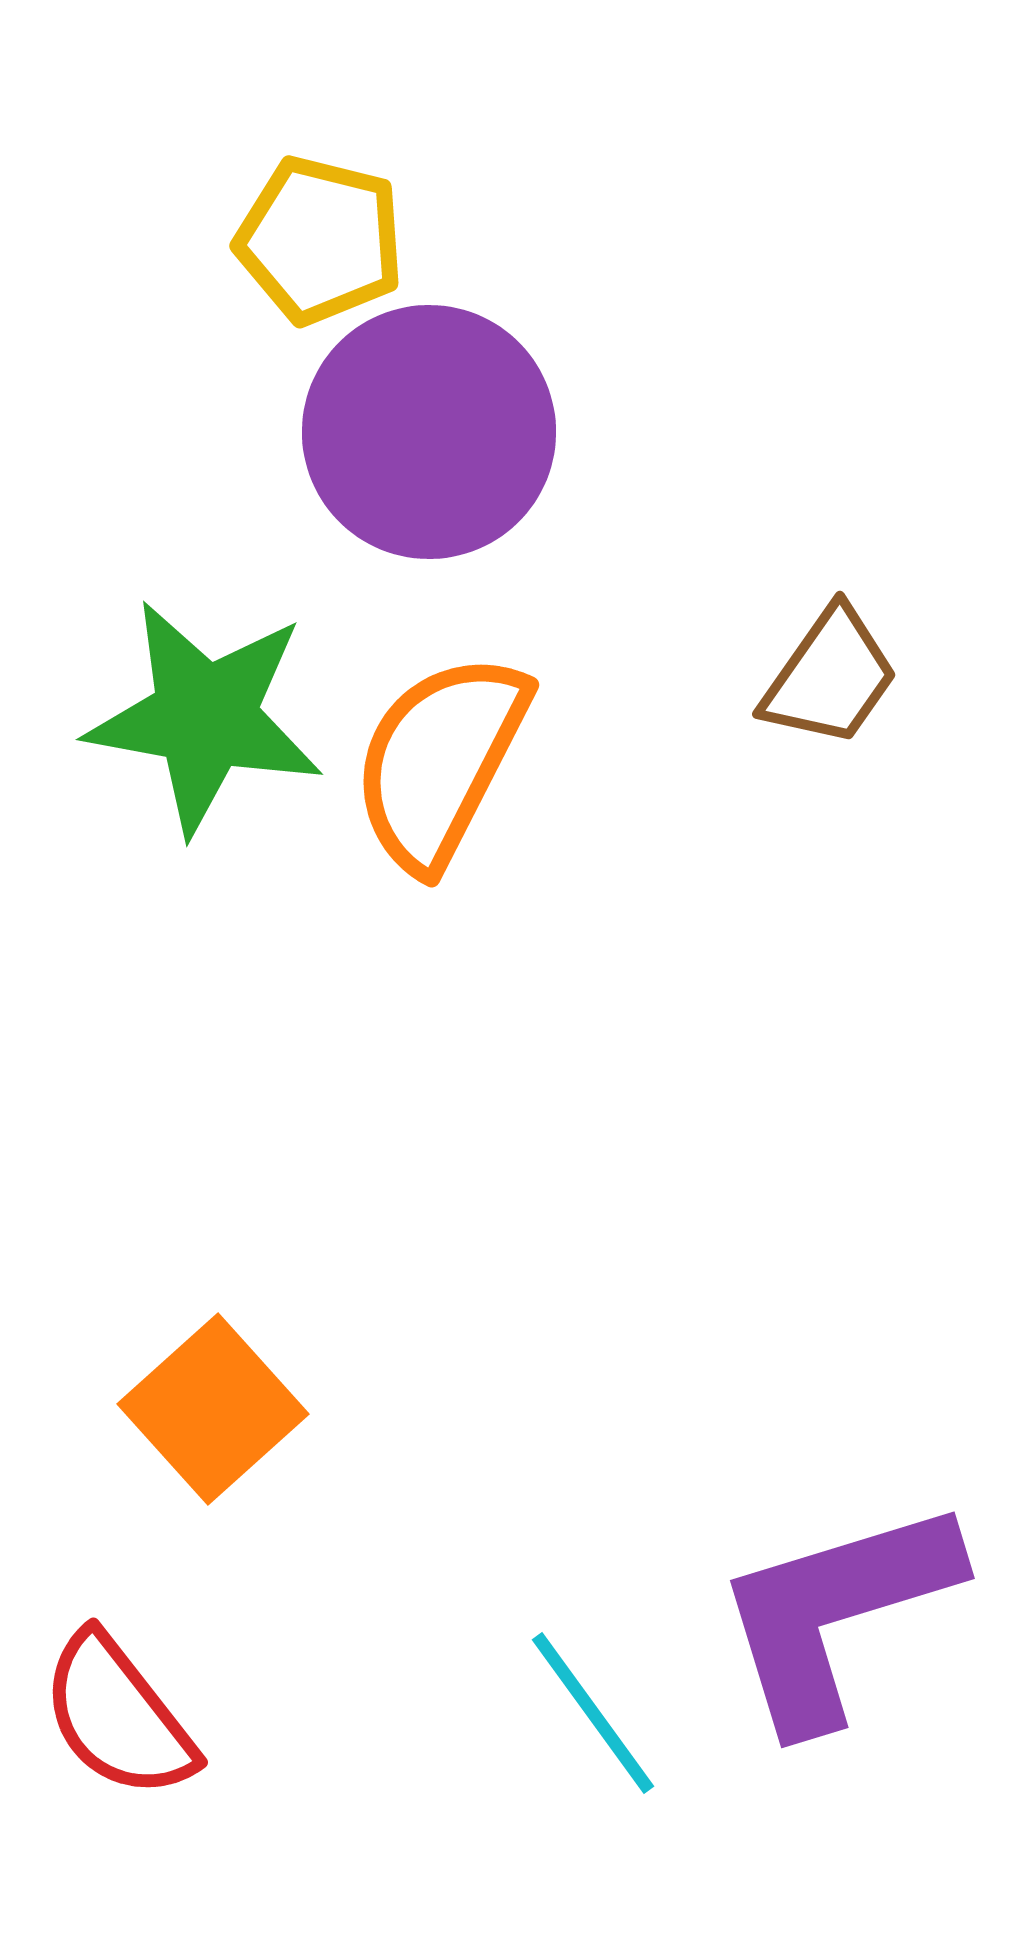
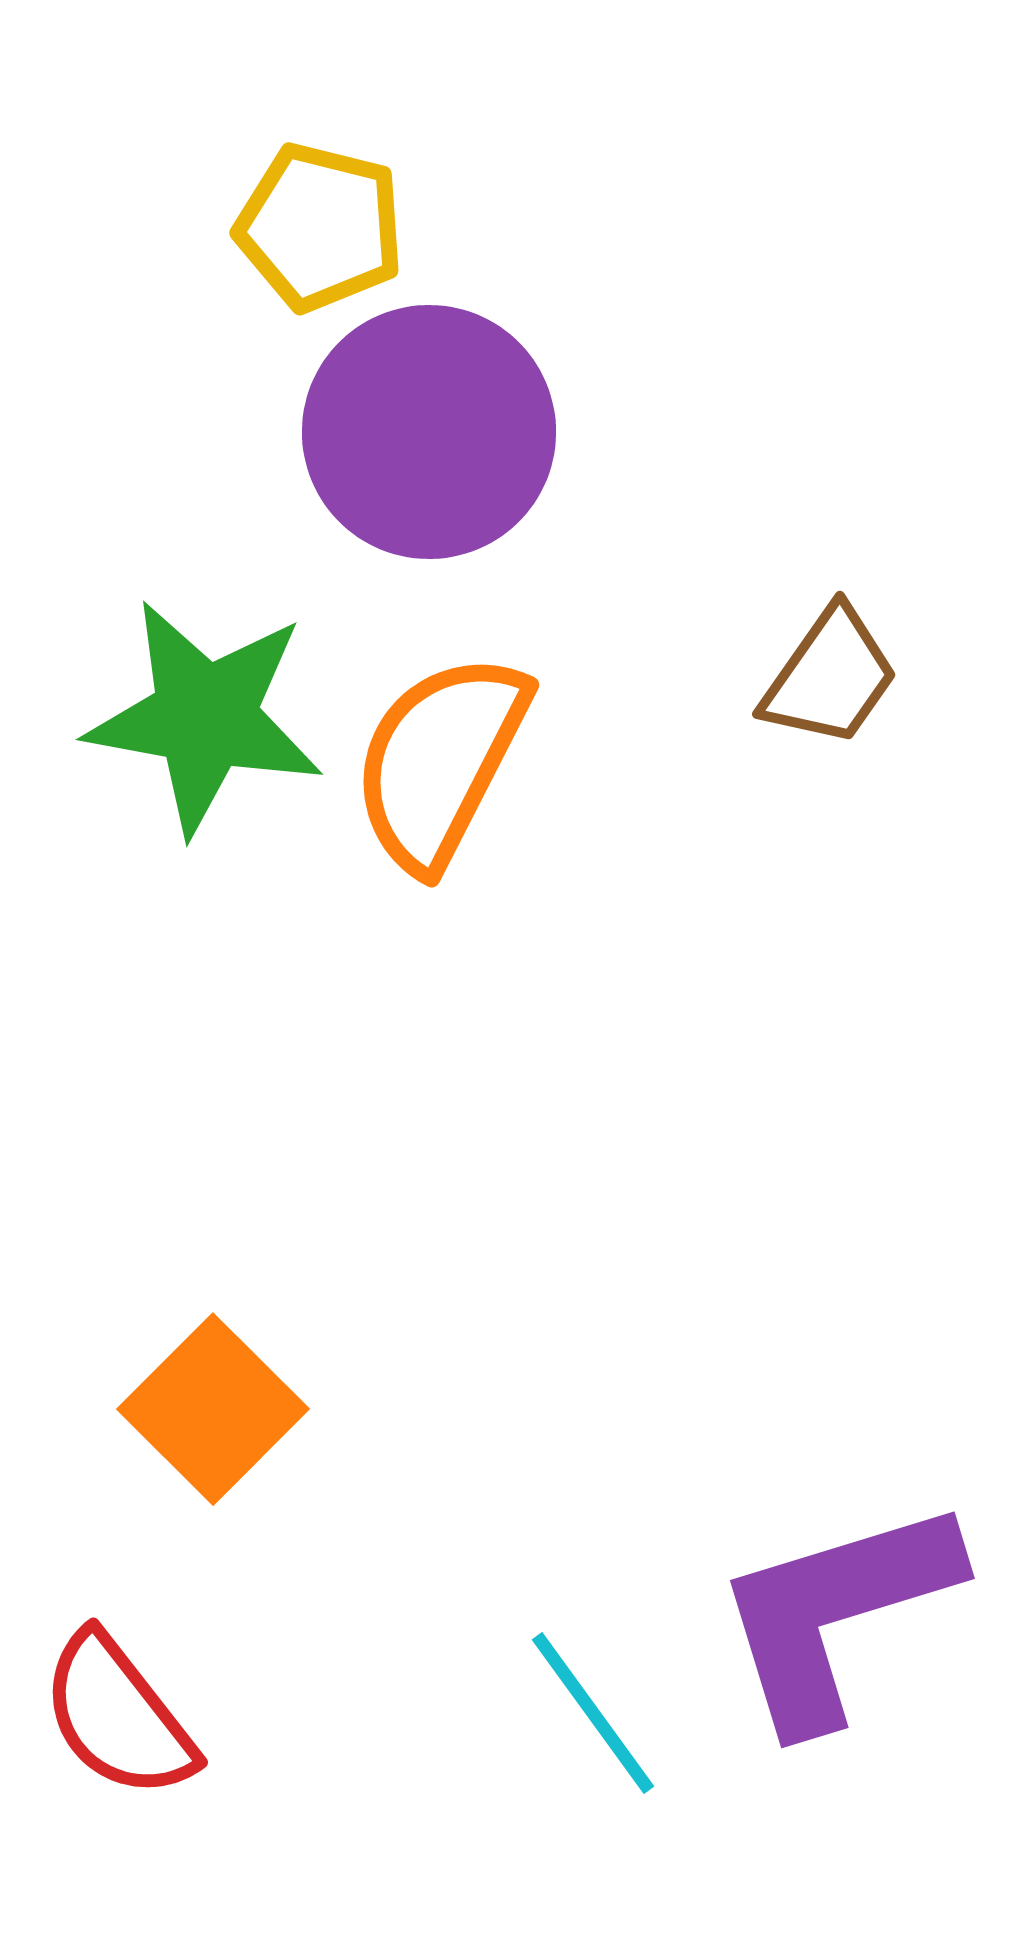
yellow pentagon: moved 13 px up
orange square: rotated 3 degrees counterclockwise
